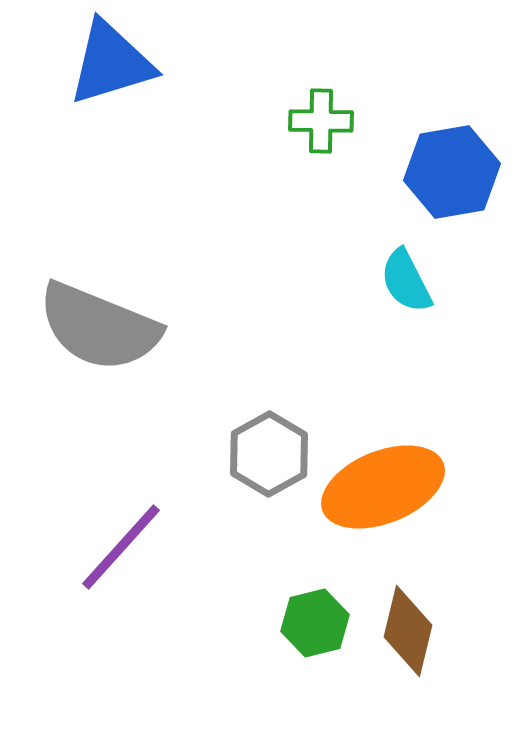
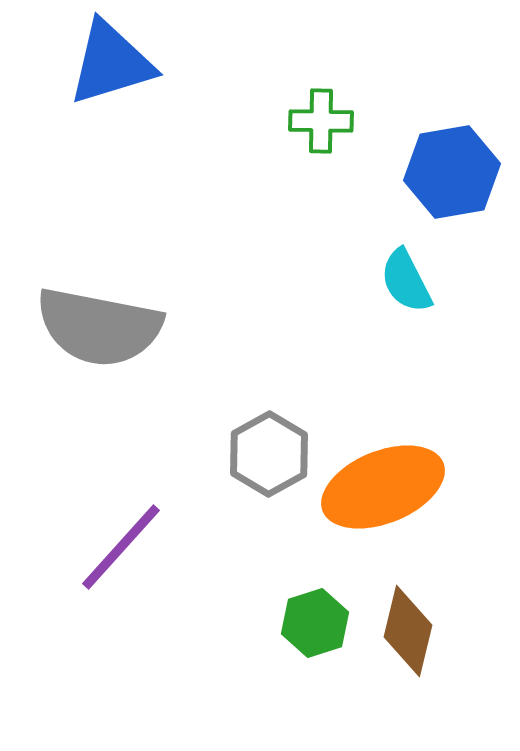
gray semicircle: rotated 11 degrees counterclockwise
green hexagon: rotated 4 degrees counterclockwise
